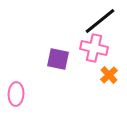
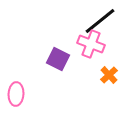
pink cross: moved 3 px left, 4 px up; rotated 8 degrees clockwise
purple square: rotated 15 degrees clockwise
